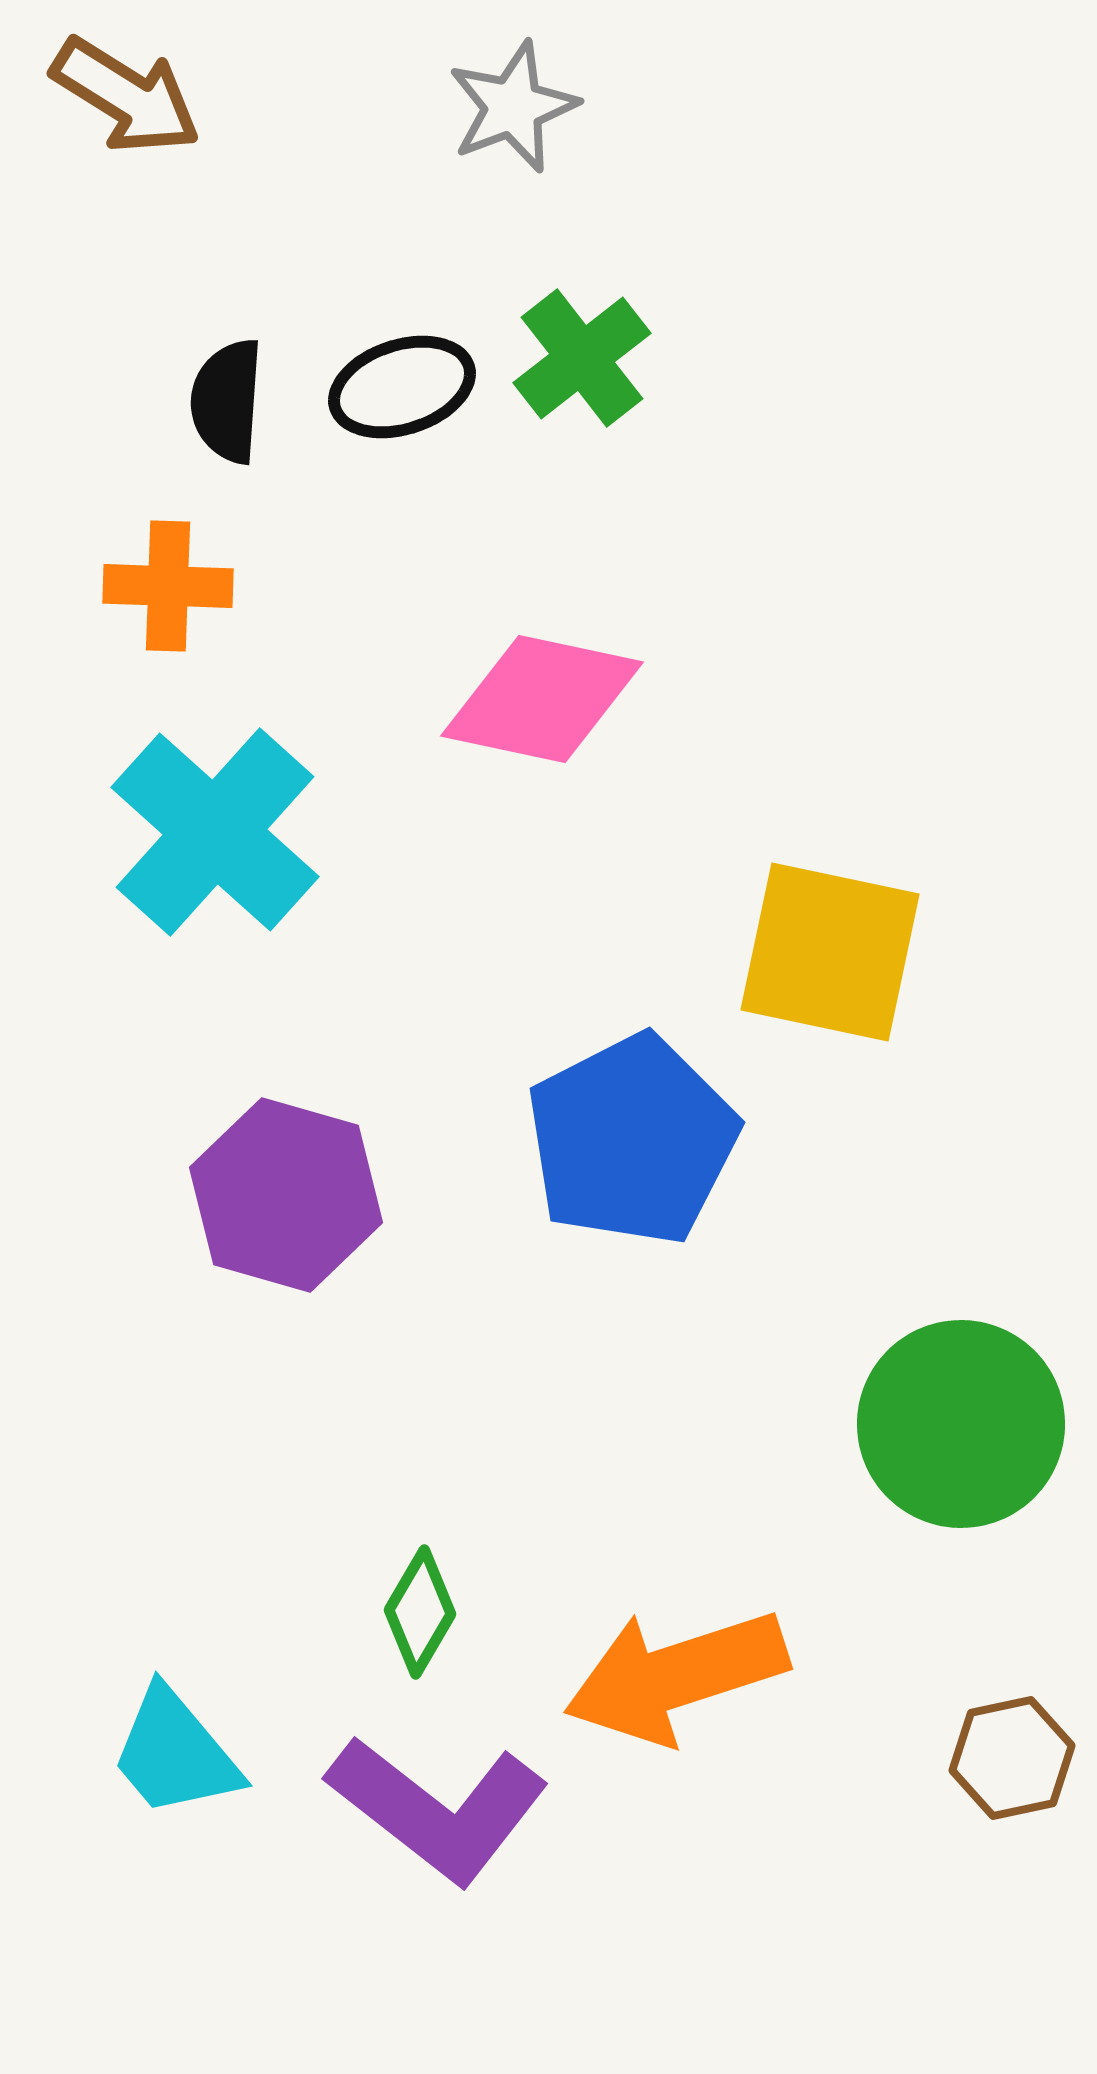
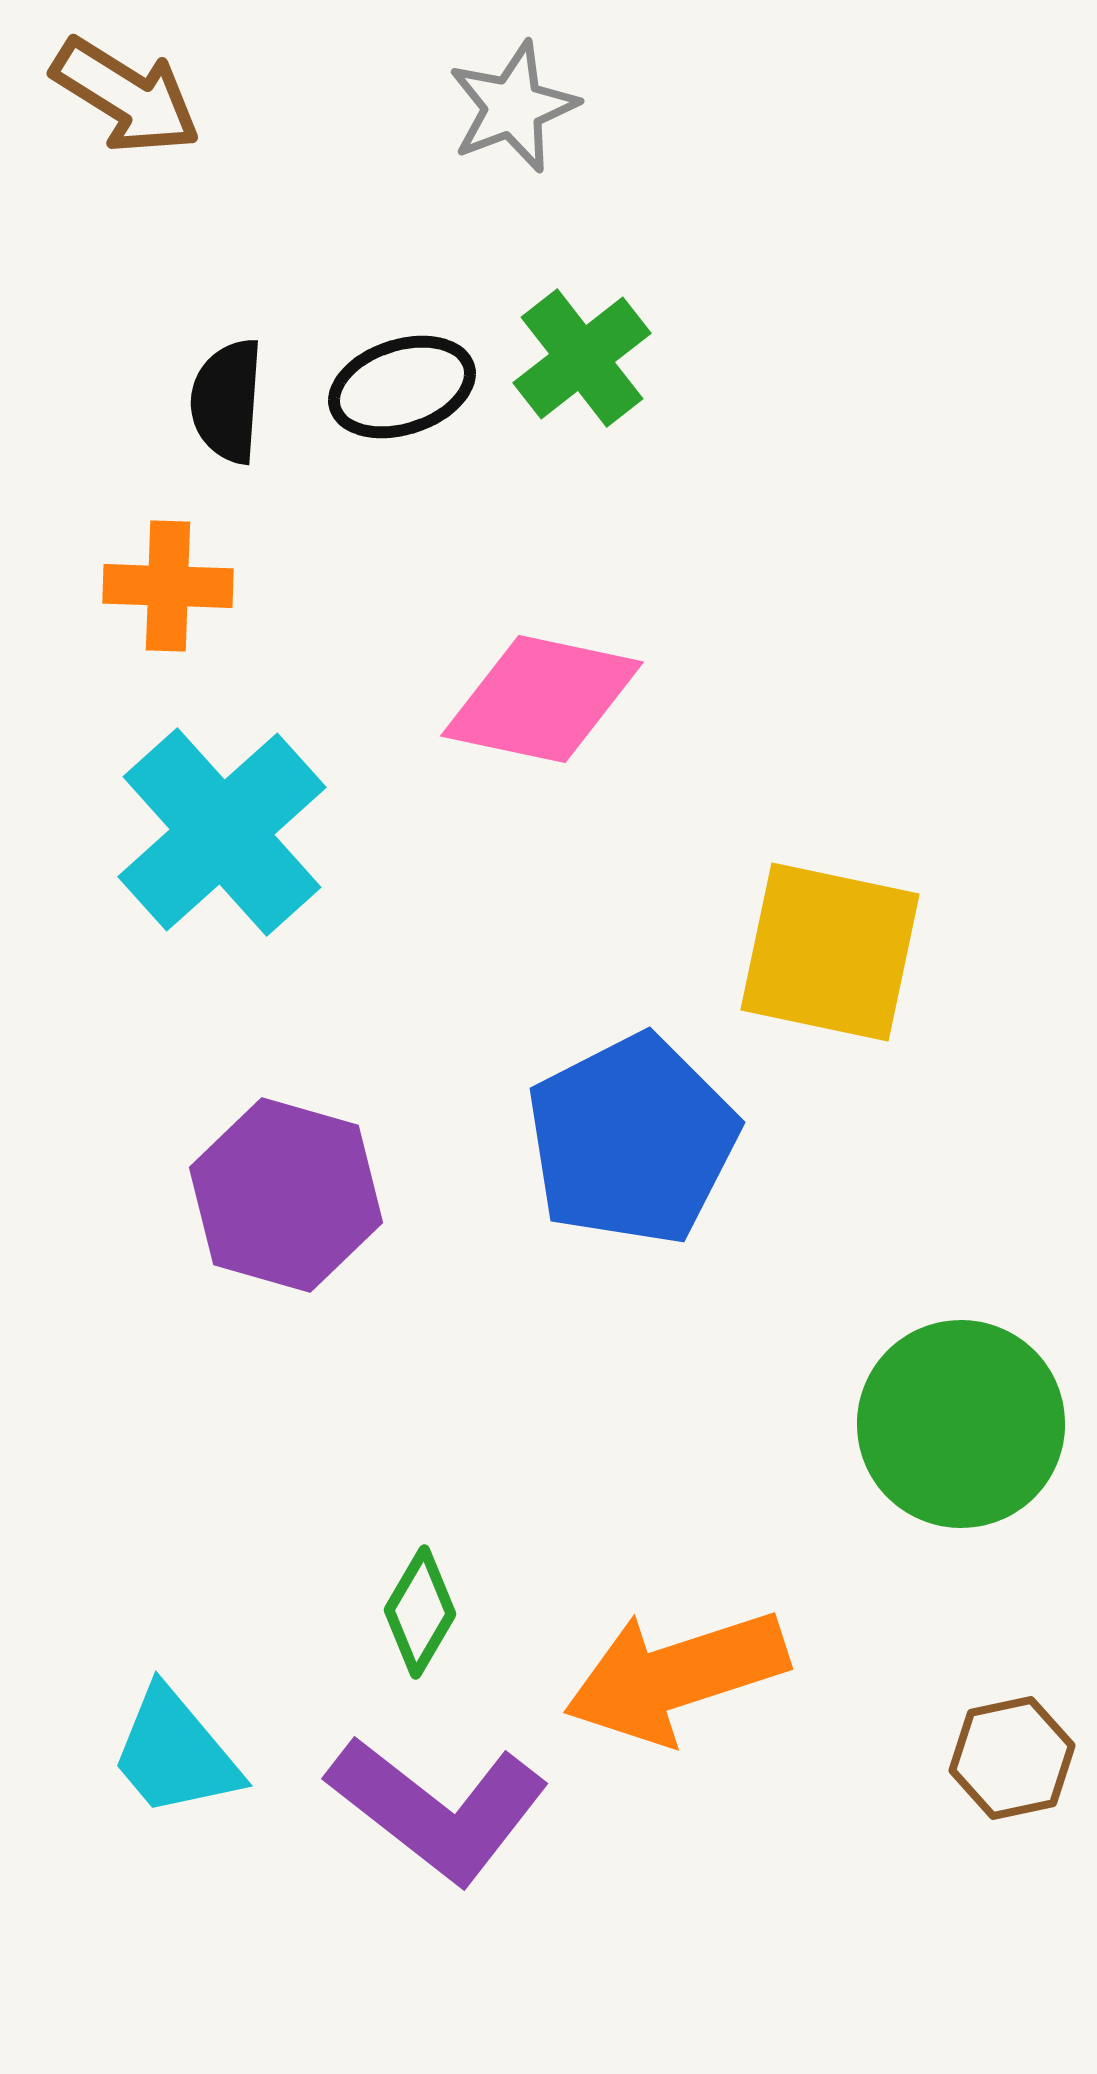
cyan cross: moved 7 px right; rotated 6 degrees clockwise
